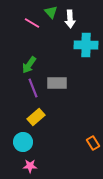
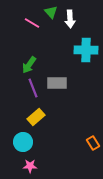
cyan cross: moved 5 px down
